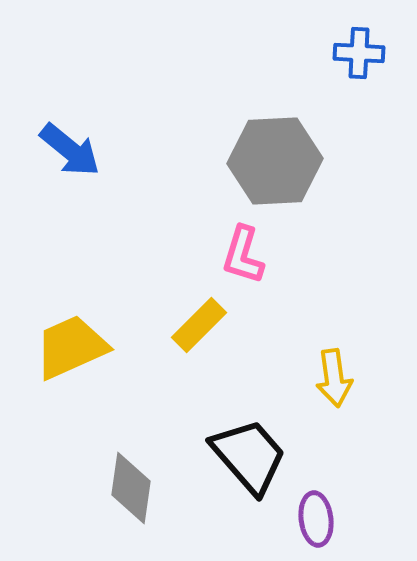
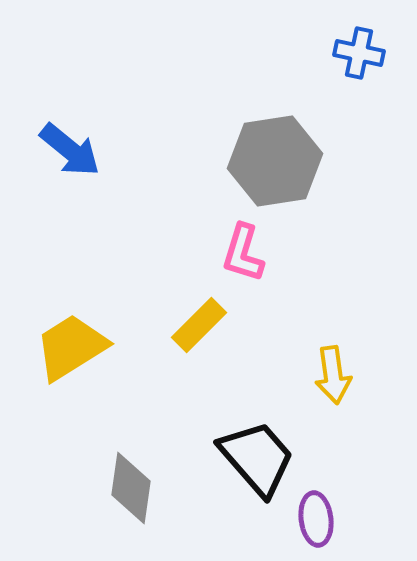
blue cross: rotated 9 degrees clockwise
gray hexagon: rotated 6 degrees counterclockwise
pink L-shape: moved 2 px up
yellow trapezoid: rotated 8 degrees counterclockwise
yellow arrow: moved 1 px left, 3 px up
black trapezoid: moved 8 px right, 2 px down
